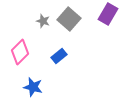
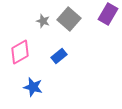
pink diamond: rotated 15 degrees clockwise
